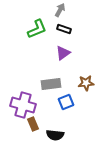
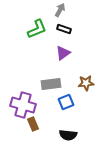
black semicircle: moved 13 px right
